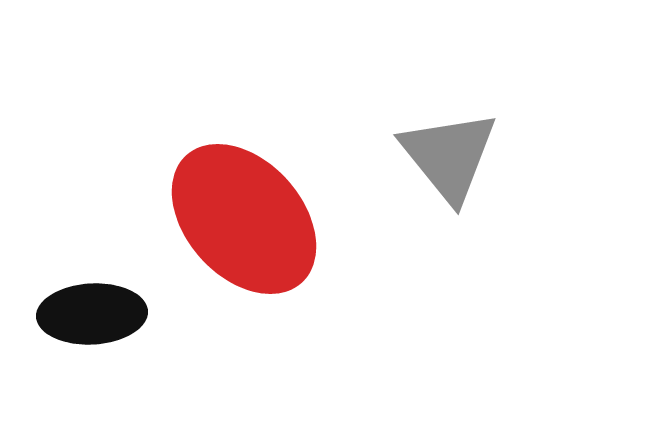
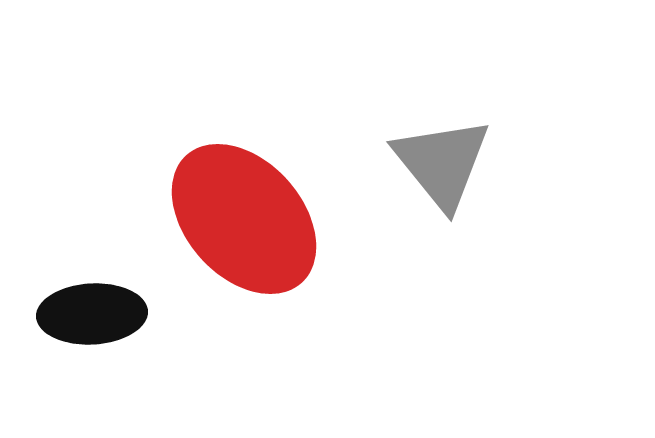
gray triangle: moved 7 px left, 7 px down
